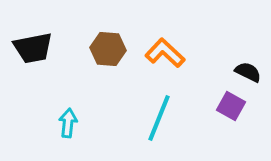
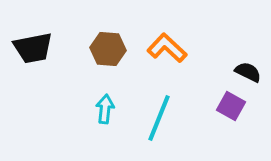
orange L-shape: moved 2 px right, 5 px up
cyan arrow: moved 37 px right, 14 px up
